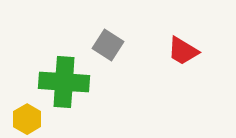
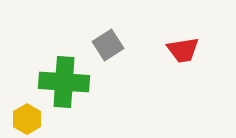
gray square: rotated 24 degrees clockwise
red trapezoid: moved 1 px up; rotated 40 degrees counterclockwise
